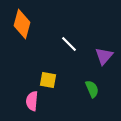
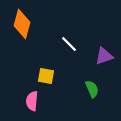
purple triangle: rotated 30 degrees clockwise
yellow square: moved 2 px left, 4 px up
